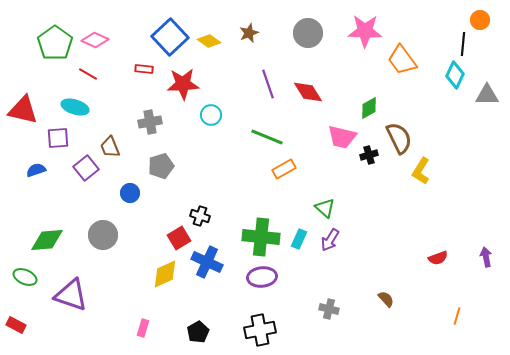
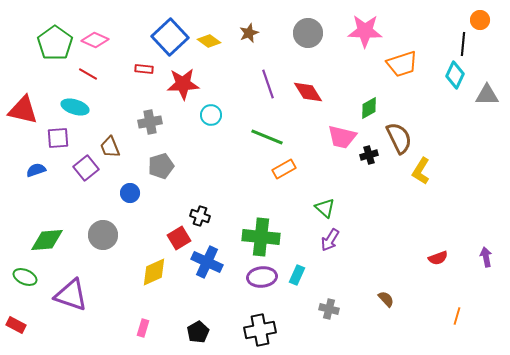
orange trapezoid at (402, 60): moved 4 px down; rotated 72 degrees counterclockwise
cyan rectangle at (299, 239): moved 2 px left, 36 px down
yellow diamond at (165, 274): moved 11 px left, 2 px up
